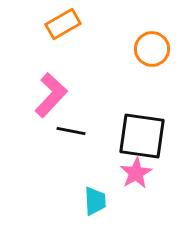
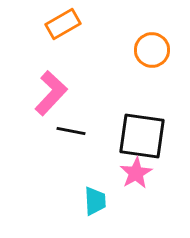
orange circle: moved 1 px down
pink L-shape: moved 2 px up
